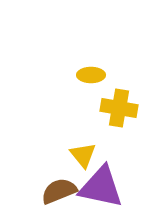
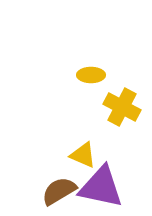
yellow cross: moved 3 px right, 1 px up; rotated 18 degrees clockwise
yellow triangle: rotated 28 degrees counterclockwise
brown semicircle: rotated 9 degrees counterclockwise
